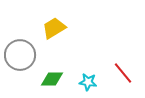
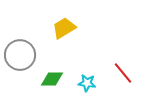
yellow trapezoid: moved 10 px right
cyan star: moved 1 px left, 1 px down
